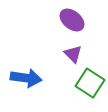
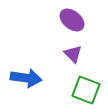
green square: moved 4 px left, 7 px down; rotated 12 degrees counterclockwise
